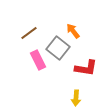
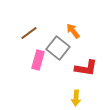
pink rectangle: rotated 42 degrees clockwise
